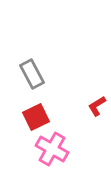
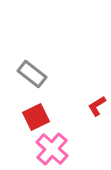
gray rectangle: rotated 24 degrees counterclockwise
pink cross: rotated 12 degrees clockwise
